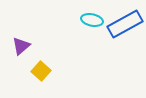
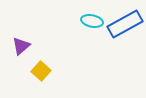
cyan ellipse: moved 1 px down
